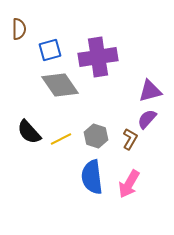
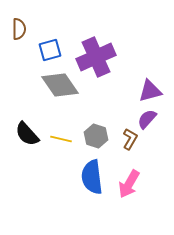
purple cross: moved 2 px left; rotated 15 degrees counterclockwise
black semicircle: moved 2 px left, 2 px down
yellow line: rotated 40 degrees clockwise
